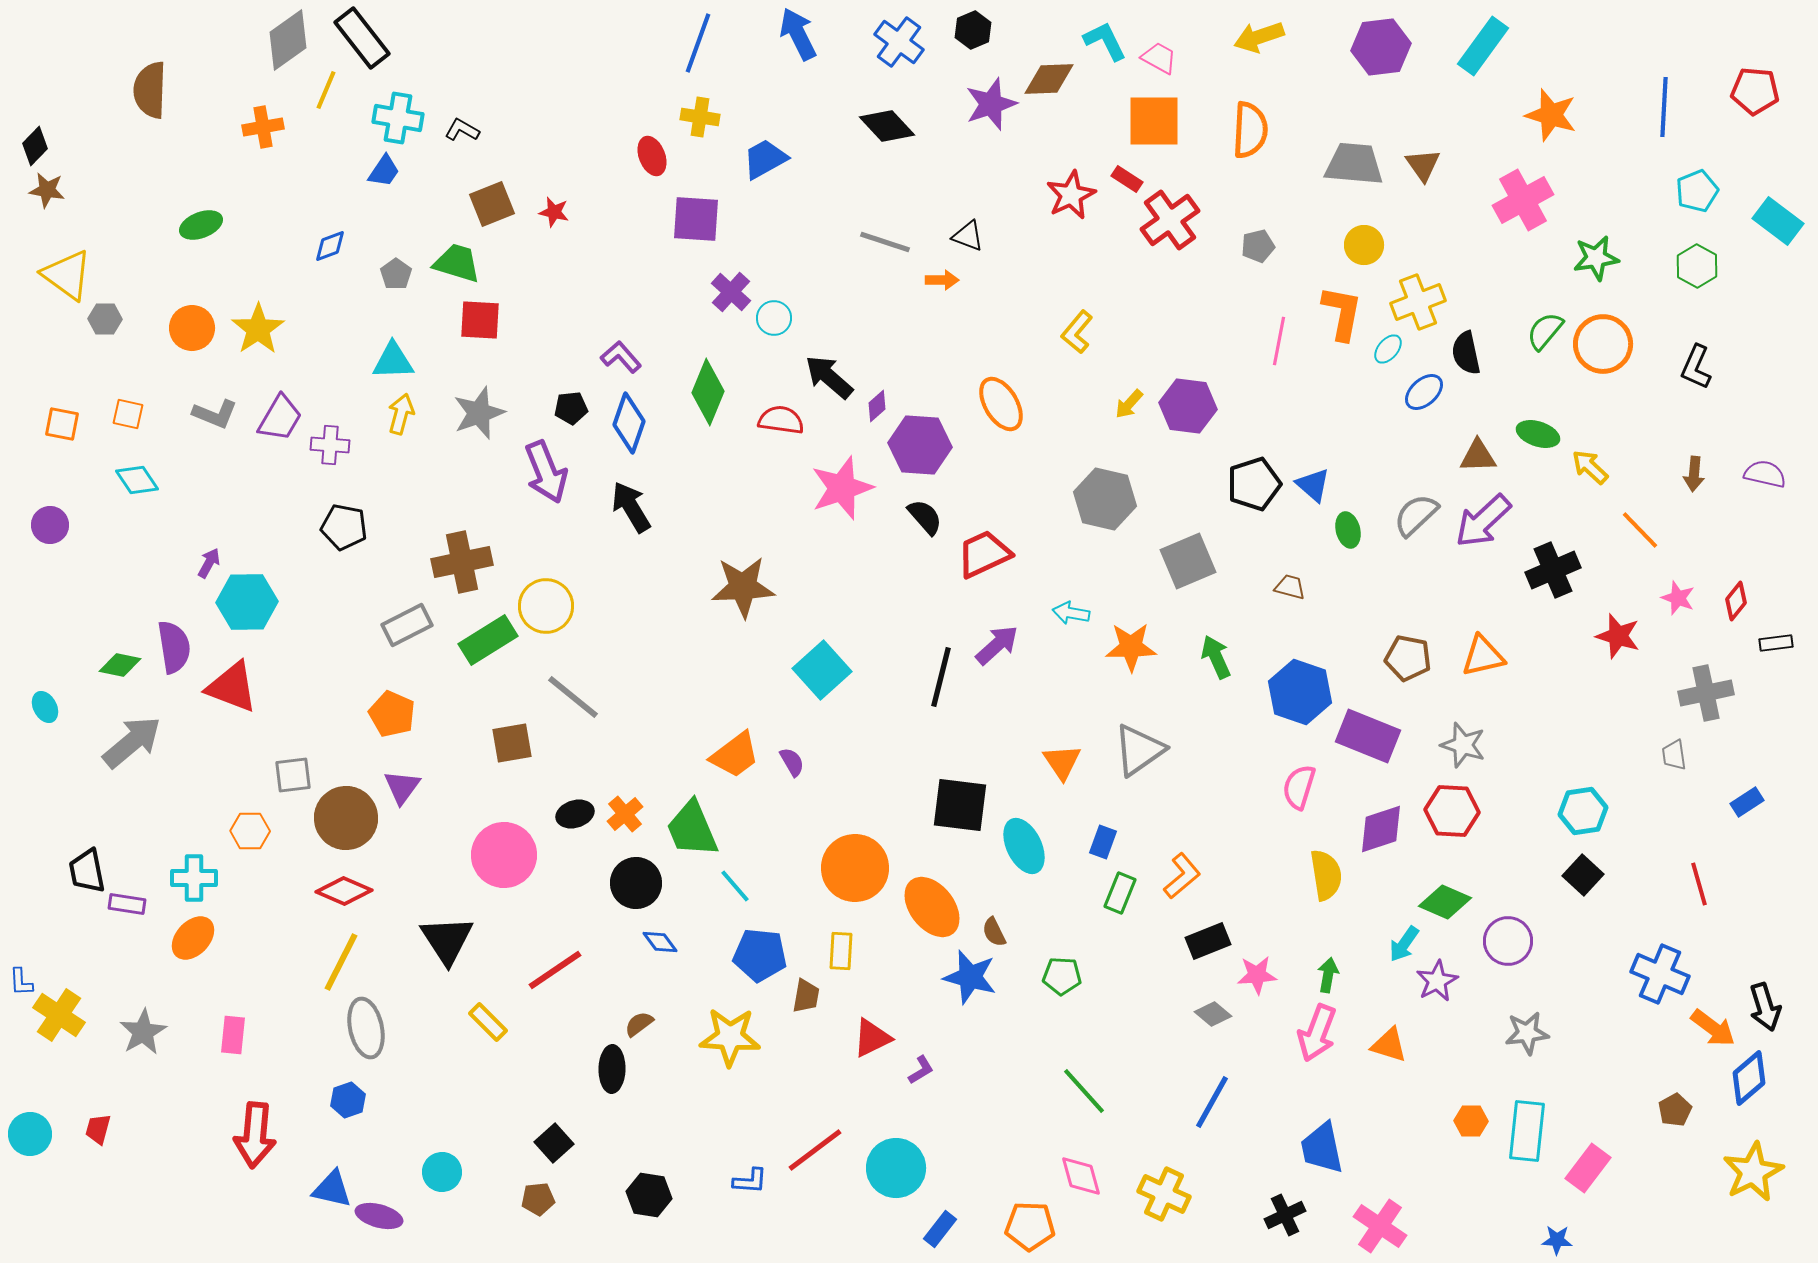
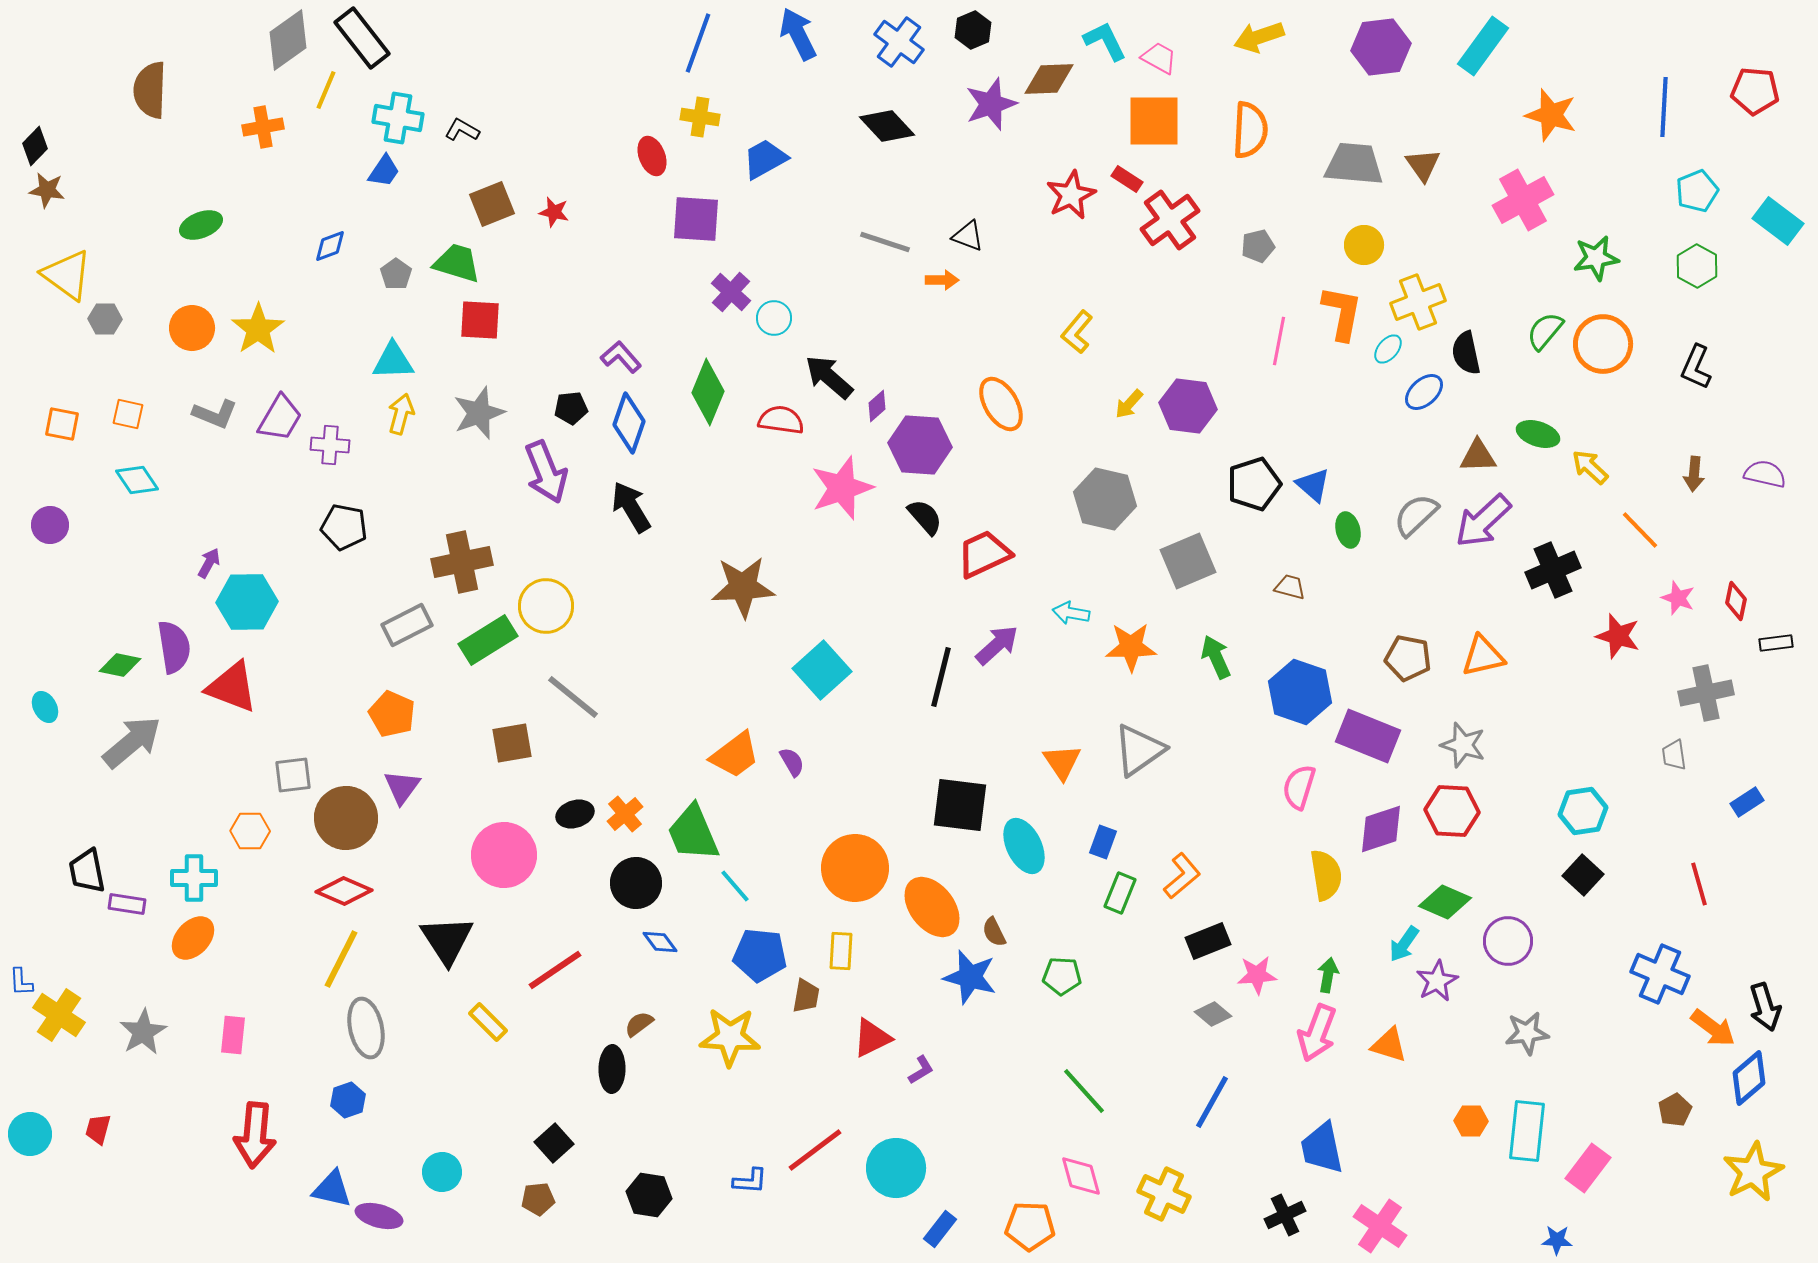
red diamond at (1736, 601): rotated 27 degrees counterclockwise
green trapezoid at (692, 829): moved 1 px right, 4 px down
yellow line at (341, 962): moved 3 px up
